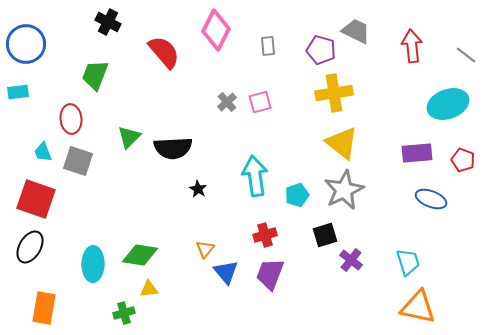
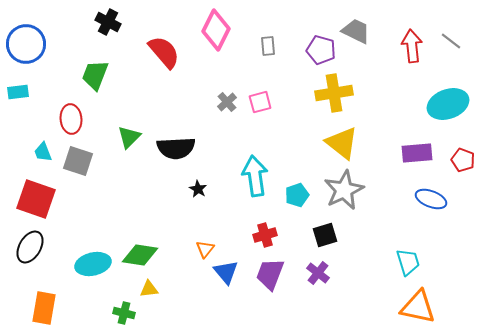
gray line at (466, 55): moved 15 px left, 14 px up
black semicircle at (173, 148): moved 3 px right
purple cross at (351, 260): moved 33 px left, 13 px down
cyan ellipse at (93, 264): rotated 76 degrees clockwise
green cross at (124, 313): rotated 30 degrees clockwise
